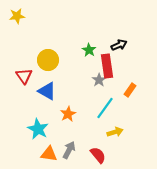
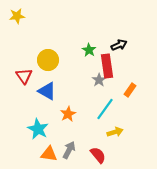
cyan line: moved 1 px down
